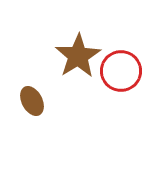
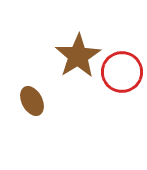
red circle: moved 1 px right, 1 px down
